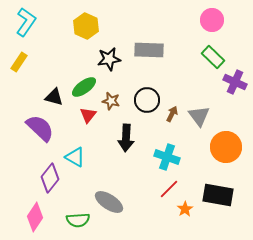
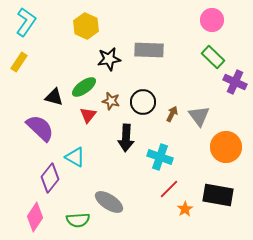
black circle: moved 4 px left, 2 px down
cyan cross: moved 7 px left
